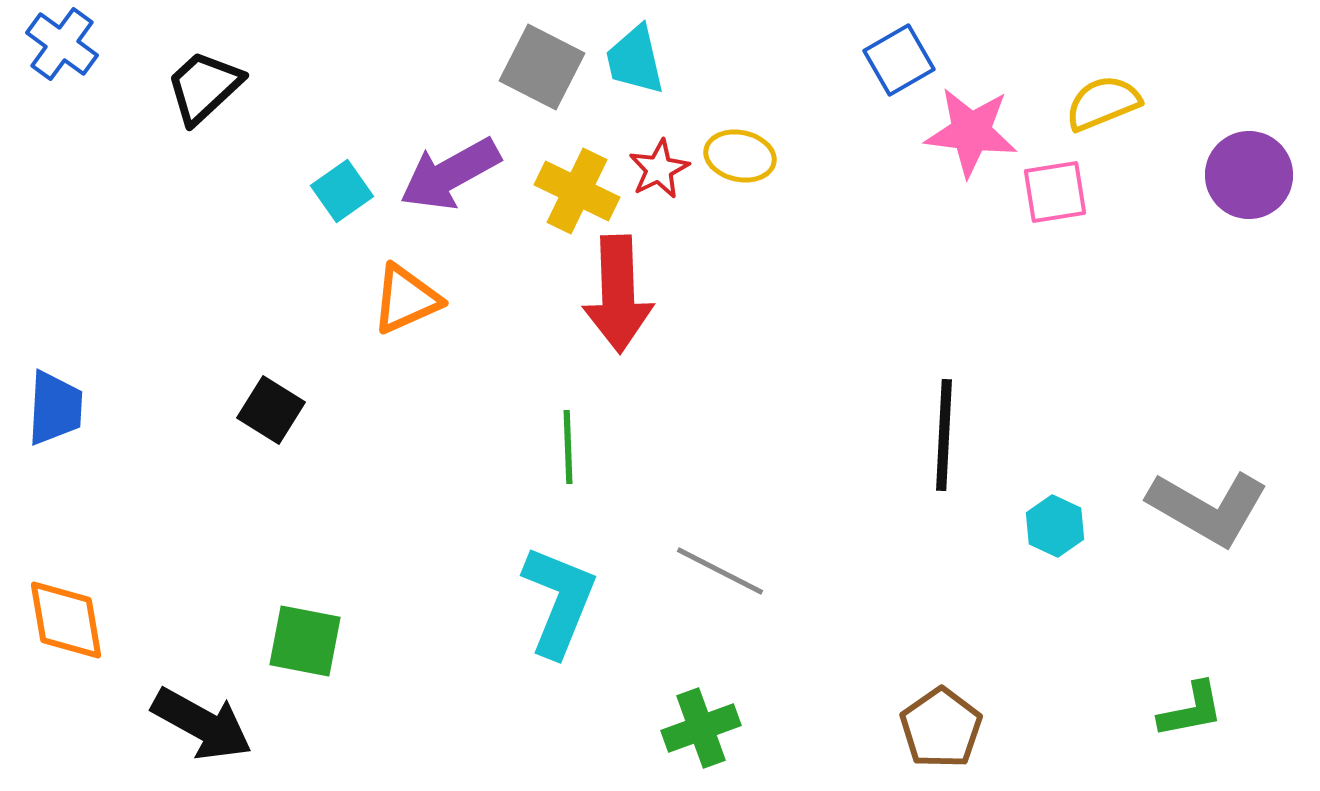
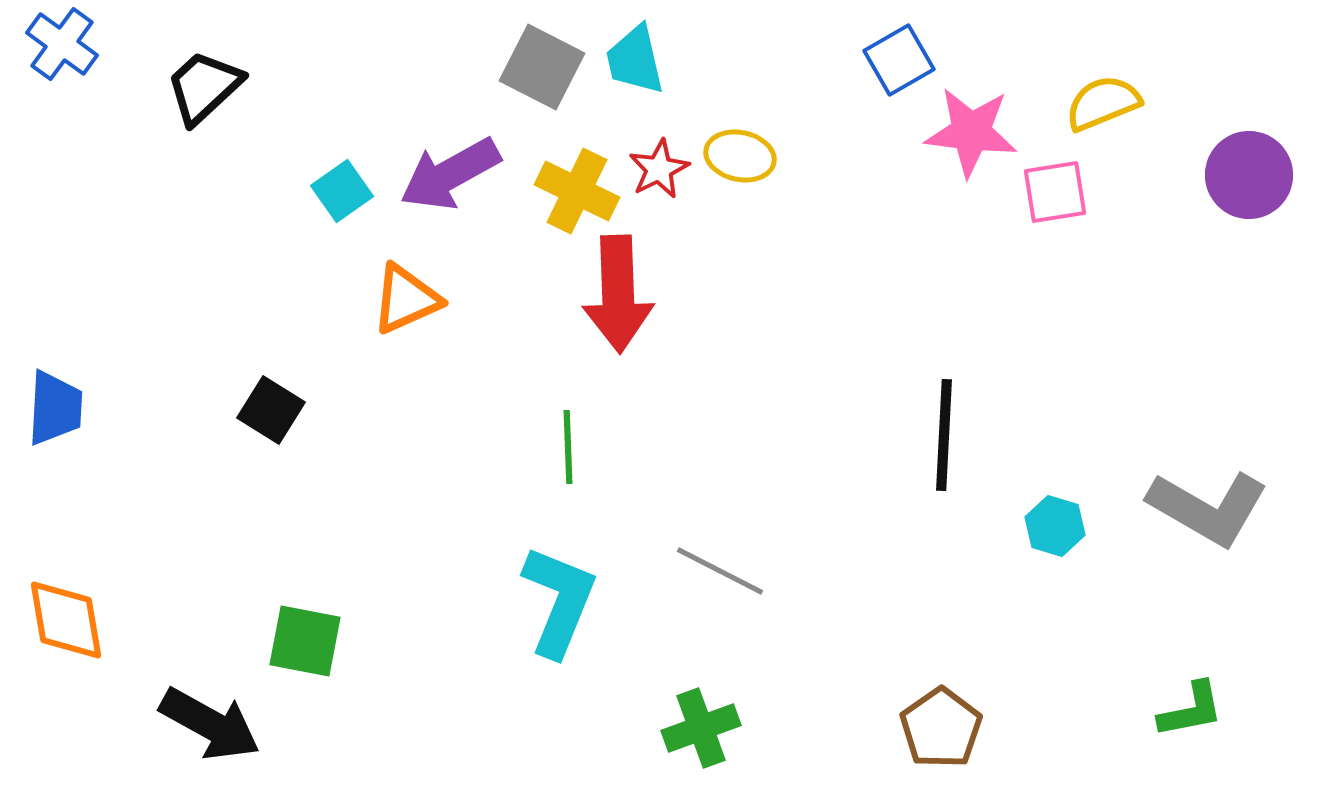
cyan hexagon: rotated 8 degrees counterclockwise
black arrow: moved 8 px right
